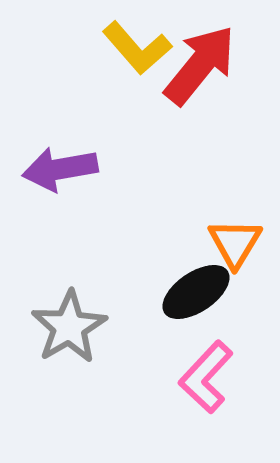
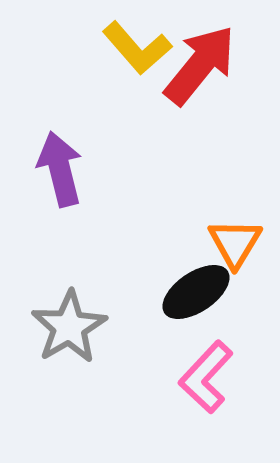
purple arrow: rotated 86 degrees clockwise
